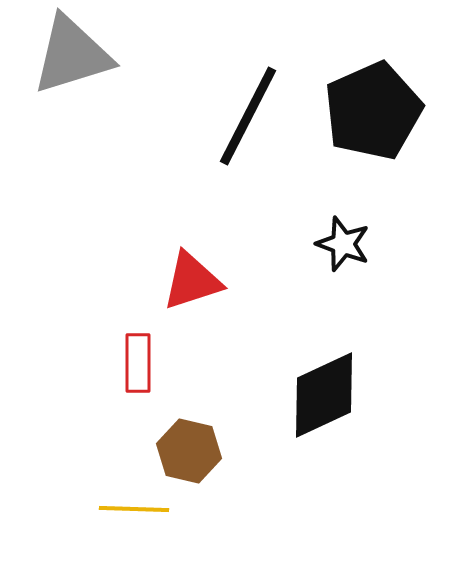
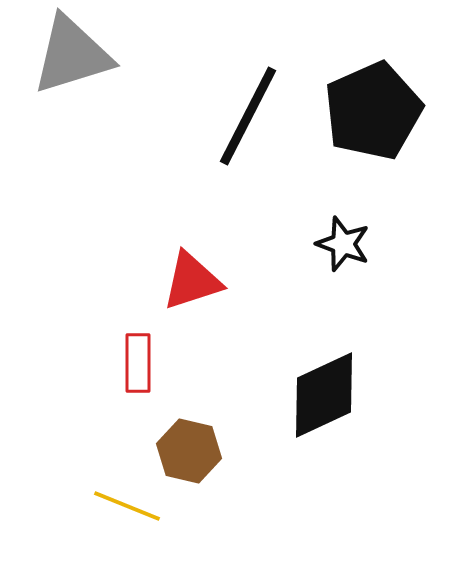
yellow line: moved 7 px left, 3 px up; rotated 20 degrees clockwise
